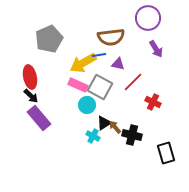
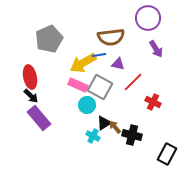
black rectangle: moved 1 px right, 1 px down; rotated 45 degrees clockwise
